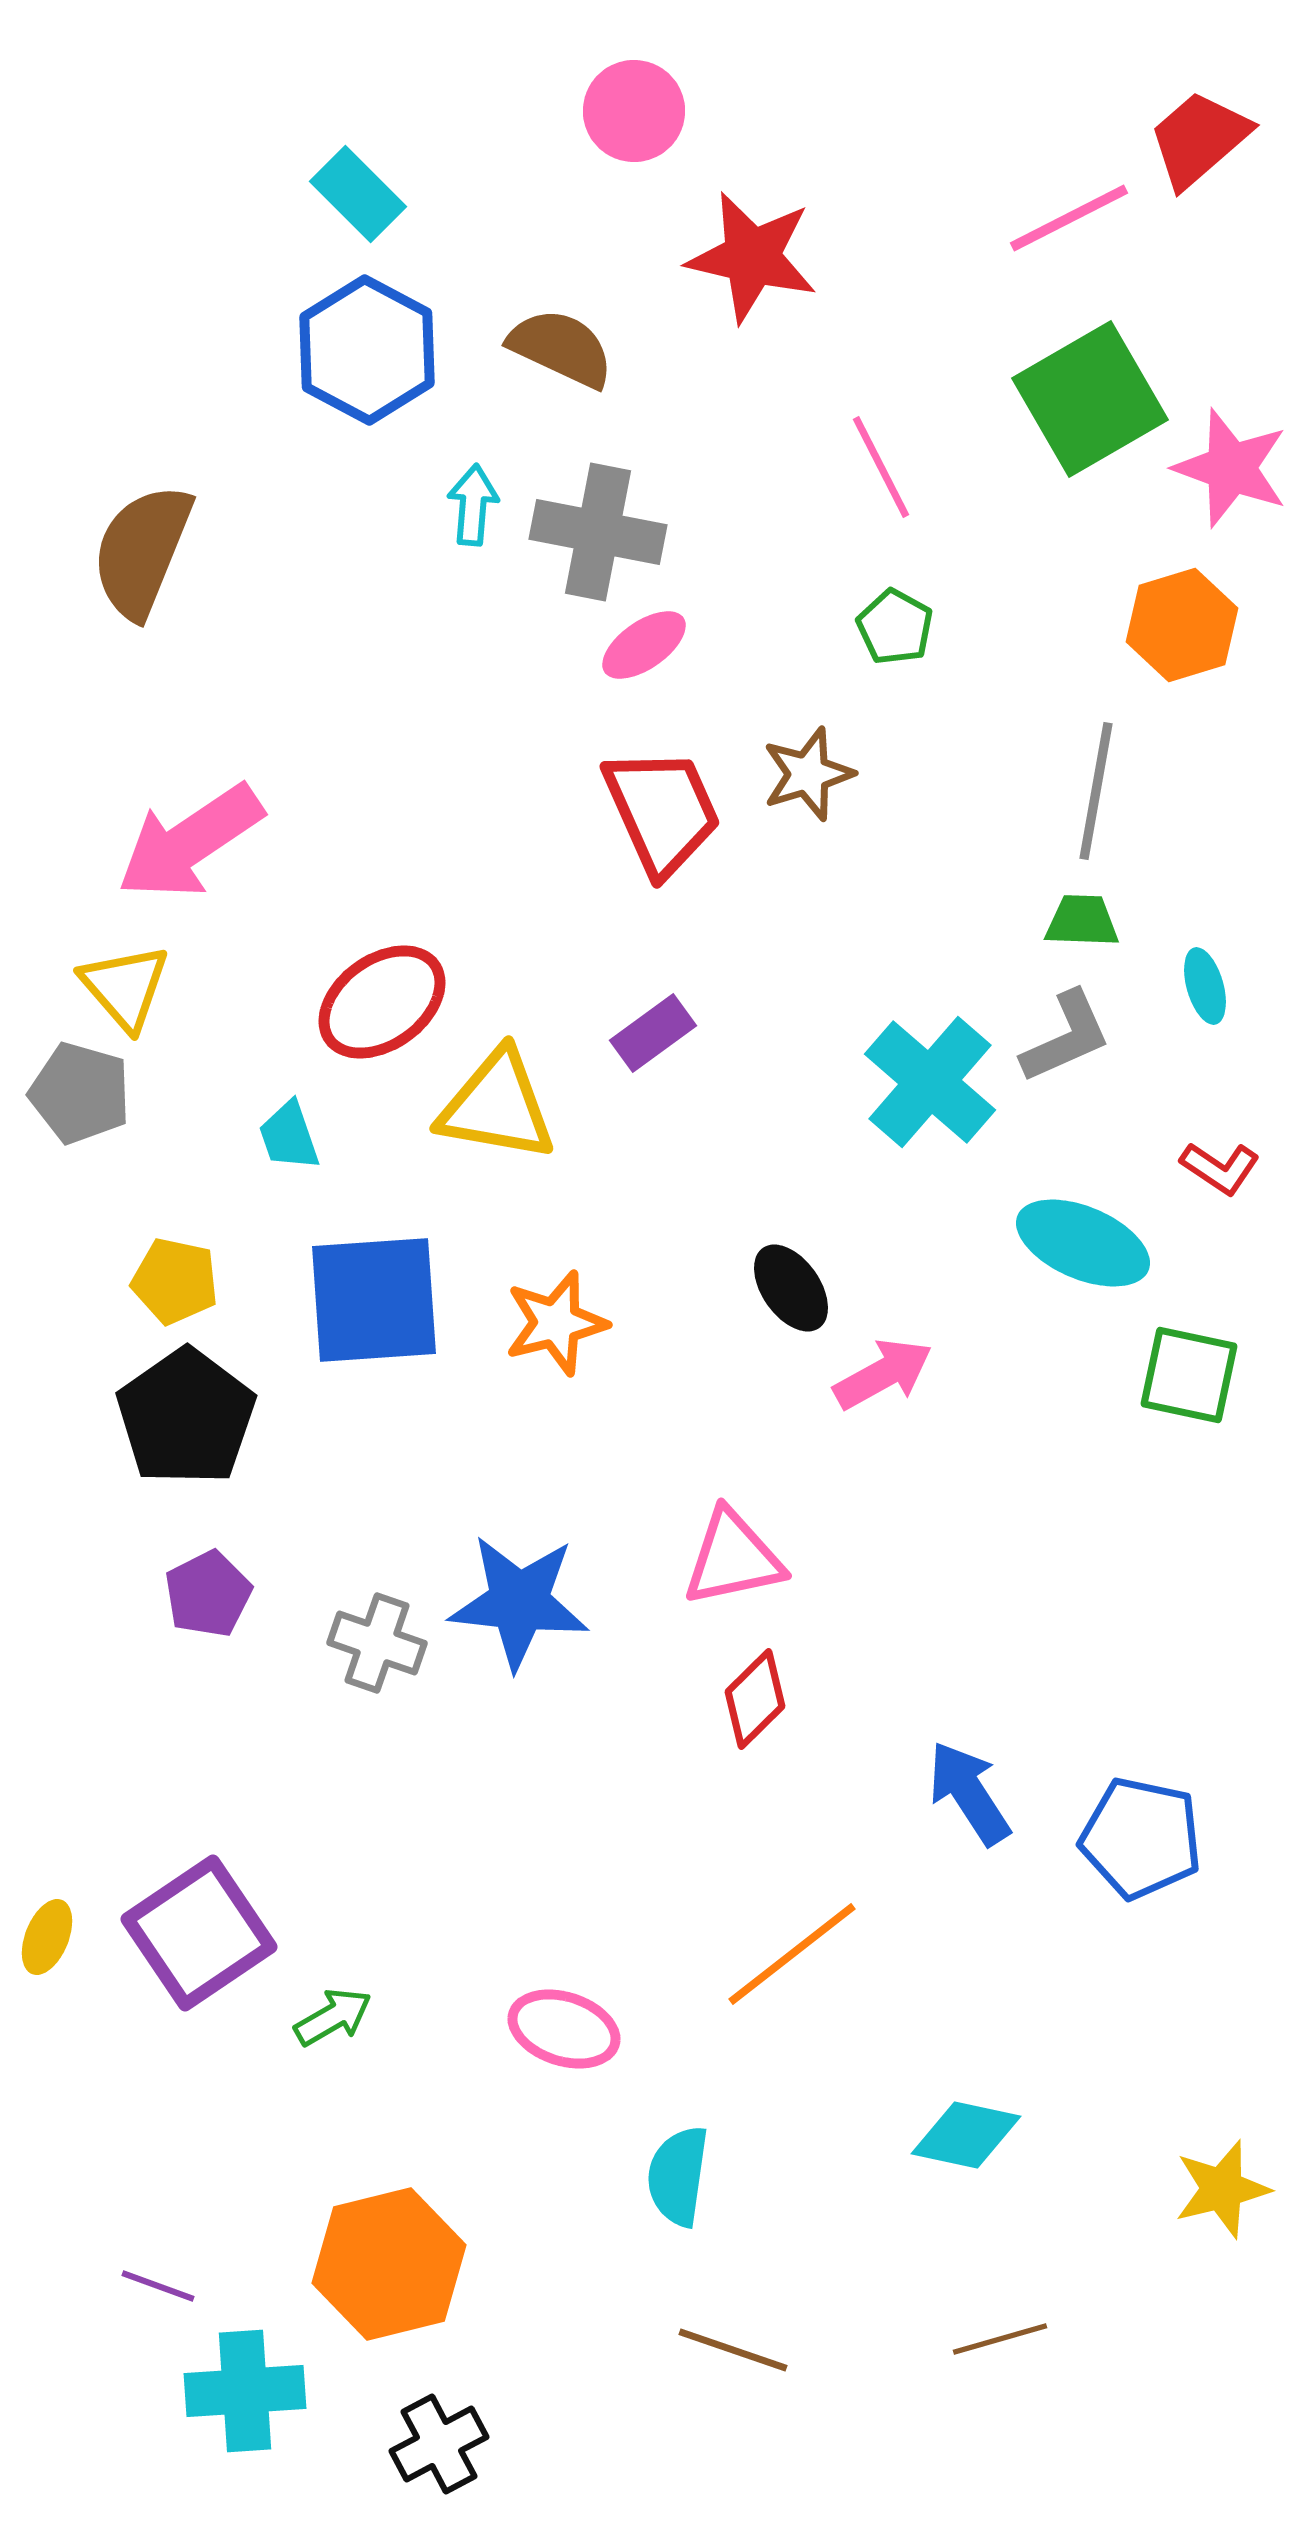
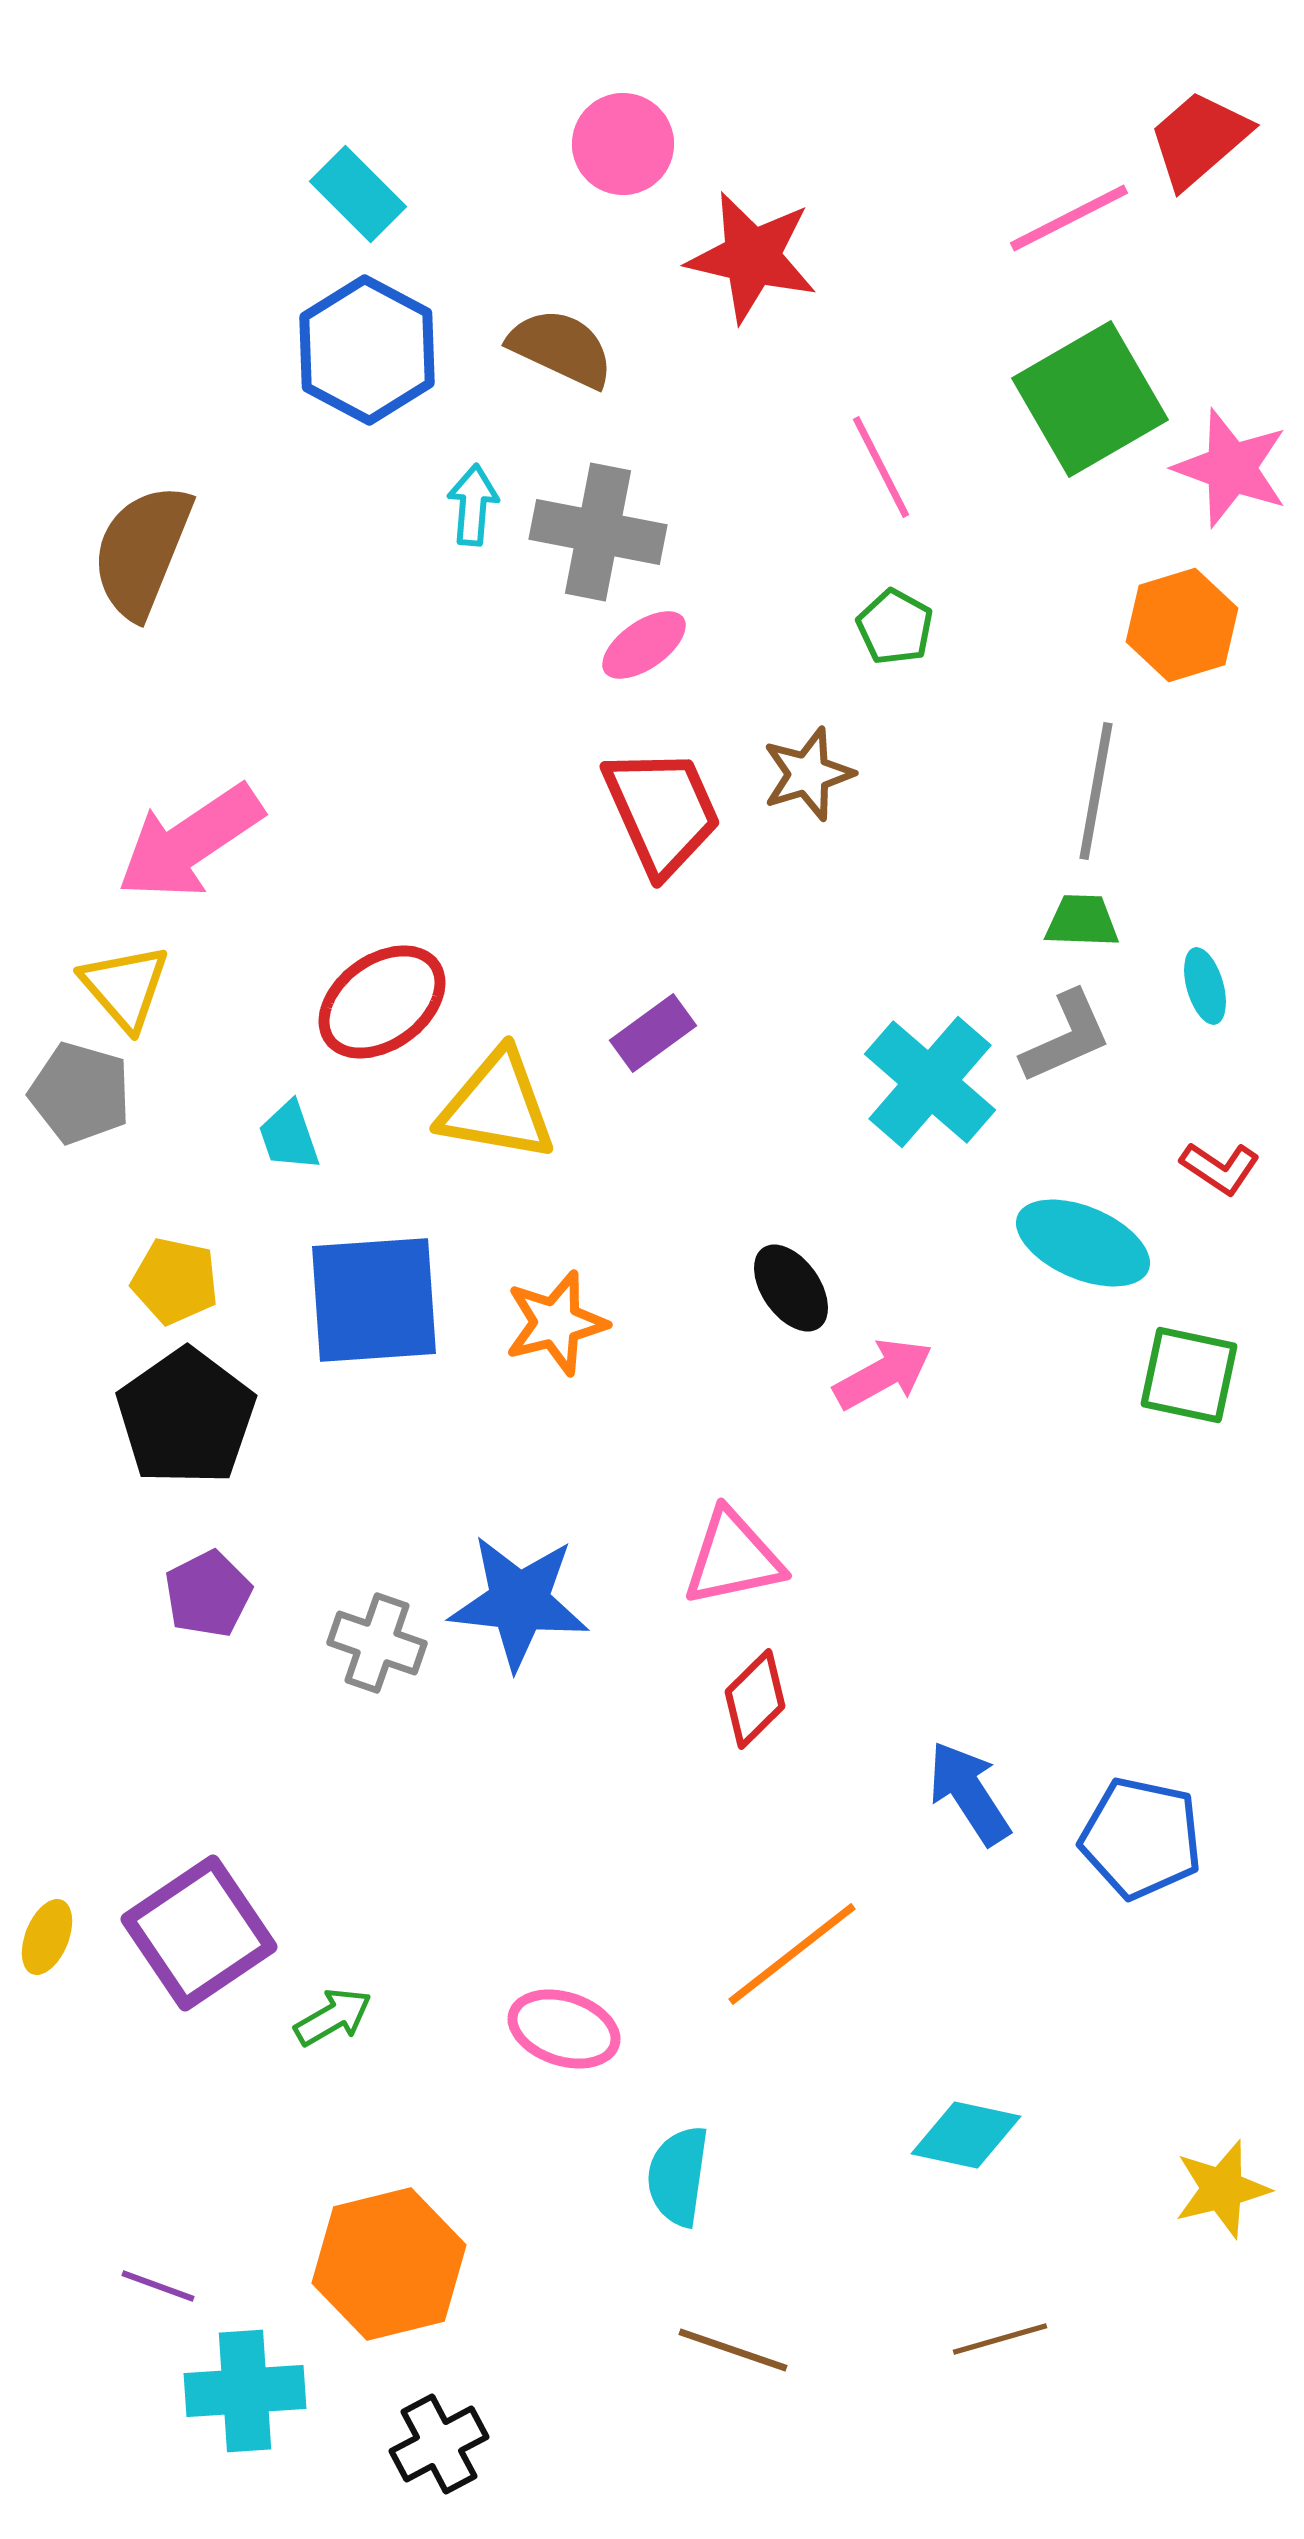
pink circle at (634, 111): moved 11 px left, 33 px down
